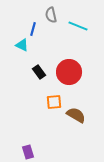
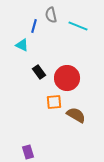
blue line: moved 1 px right, 3 px up
red circle: moved 2 px left, 6 px down
